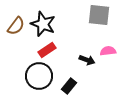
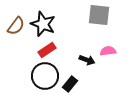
black circle: moved 6 px right
black rectangle: moved 1 px right, 2 px up
